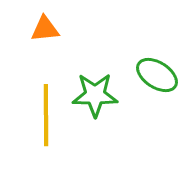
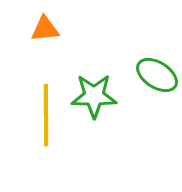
green star: moved 1 px left, 1 px down
